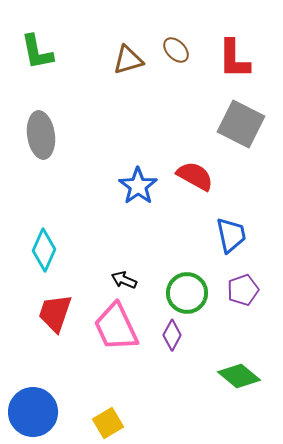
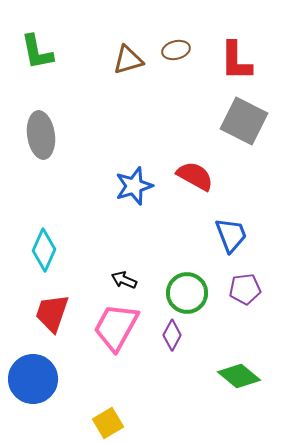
brown ellipse: rotated 60 degrees counterclockwise
red L-shape: moved 2 px right, 2 px down
gray square: moved 3 px right, 3 px up
blue star: moved 4 px left; rotated 18 degrees clockwise
blue trapezoid: rotated 9 degrees counterclockwise
purple pentagon: moved 2 px right, 1 px up; rotated 12 degrees clockwise
red trapezoid: moved 3 px left
pink trapezoid: rotated 54 degrees clockwise
blue circle: moved 33 px up
